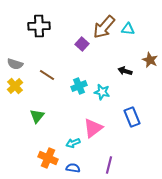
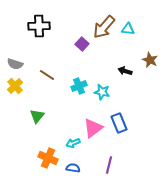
blue rectangle: moved 13 px left, 6 px down
